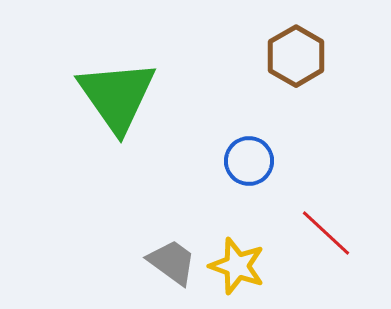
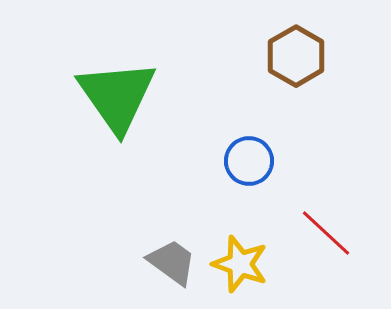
yellow star: moved 3 px right, 2 px up
